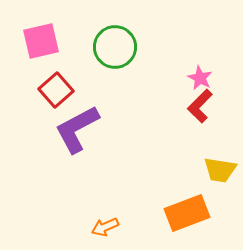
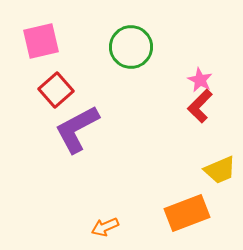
green circle: moved 16 px right
pink star: moved 2 px down
yellow trapezoid: rotated 32 degrees counterclockwise
